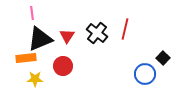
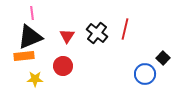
black triangle: moved 10 px left, 2 px up
orange rectangle: moved 2 px left, 2 px up
